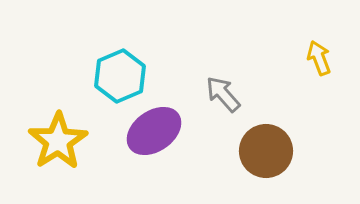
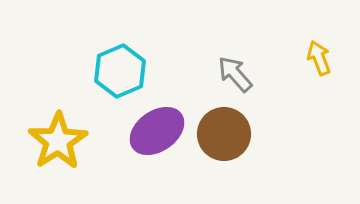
cyan hexagon: moved 5 px up
gray arrow: moved 12 px right, 20 px up
purple ellipse: moved 3 px right
brown circle: moved 42 px left, 17 px up
